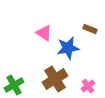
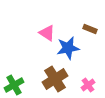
pink triangle: moved 3 px right
pink cross: moved 1 px up
